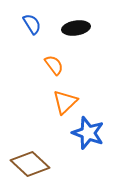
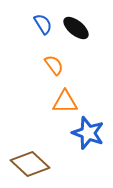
blue semicircle: moved 11 px right
black ellipse: rotated 48 degrees clockwise
orange triangle: rotated 44 degrees clockwise
